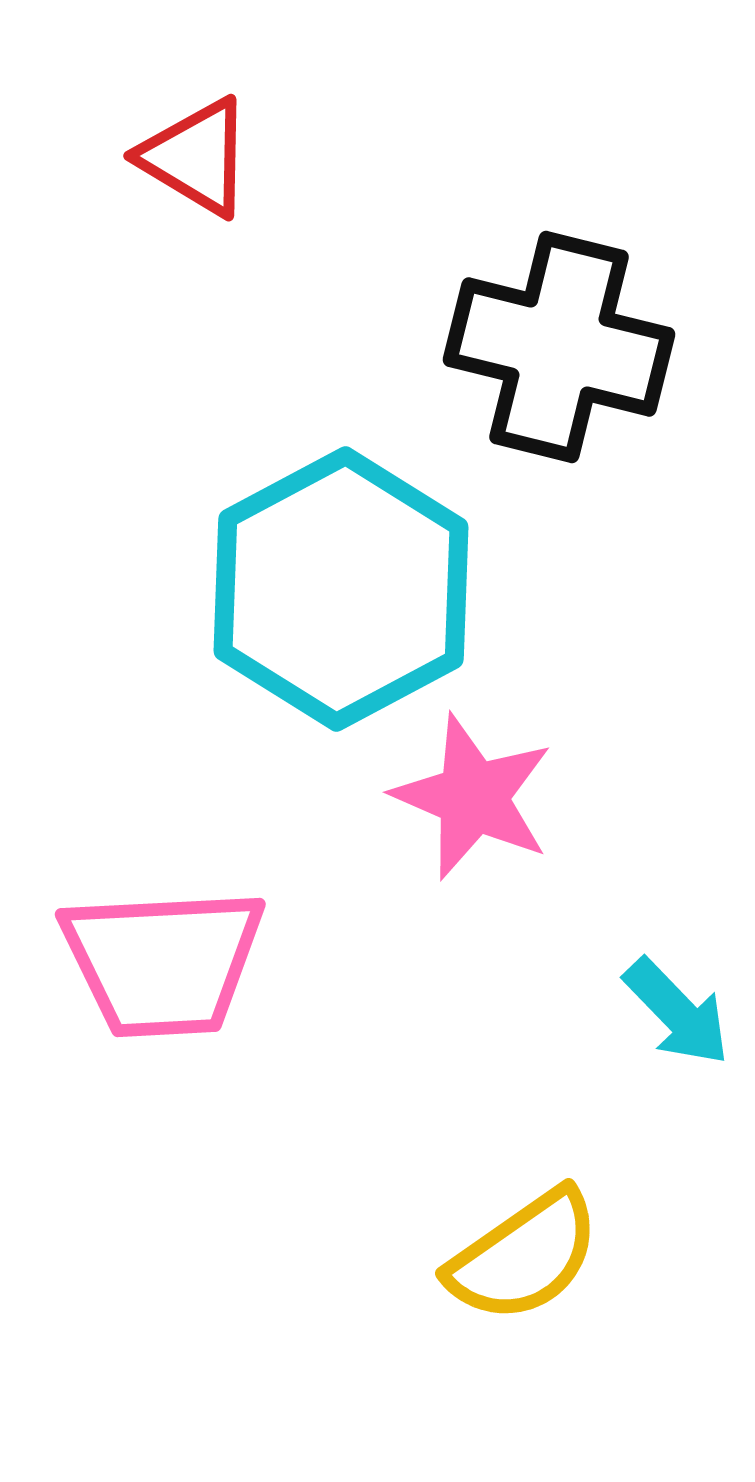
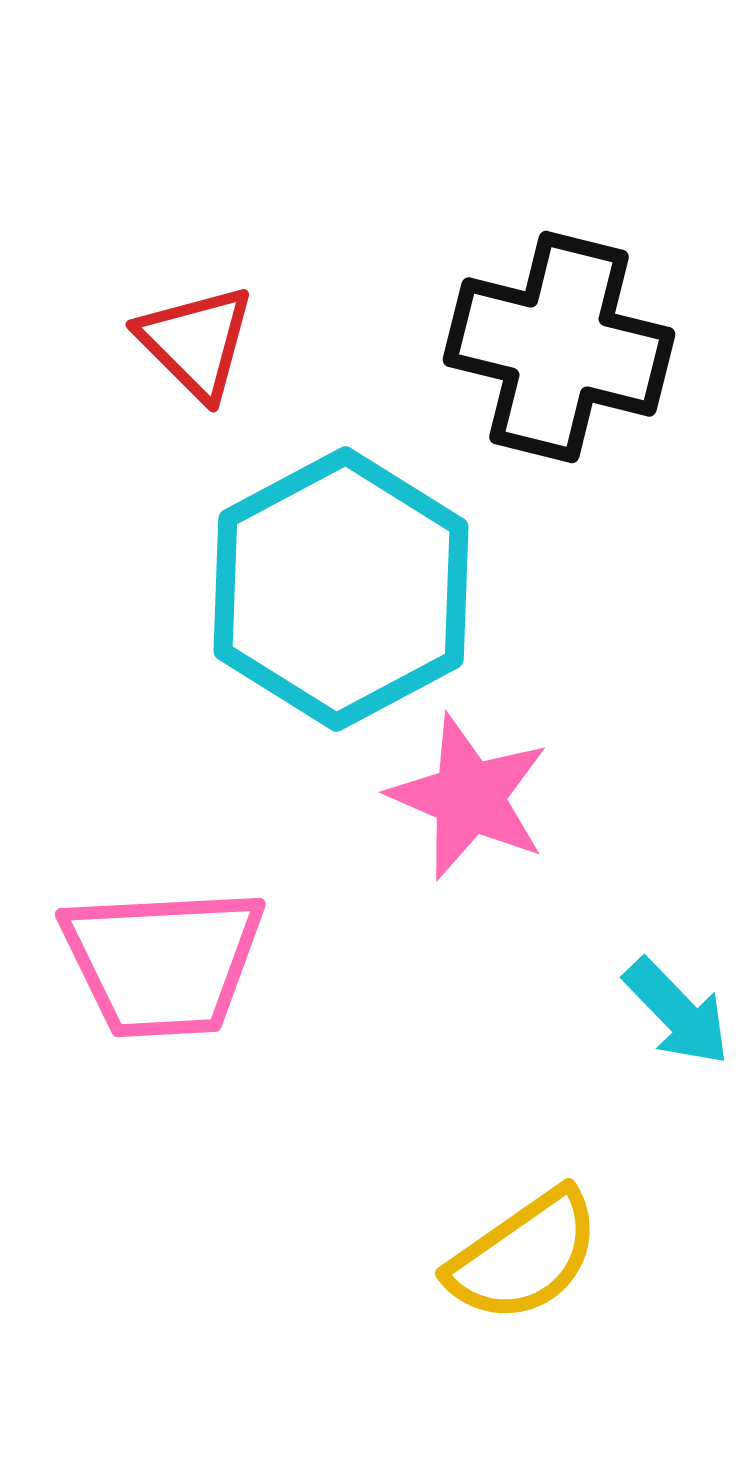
red triangle: moved 185 px down; rotated 14 degrees clockwise
pink star: moved 4 px left
